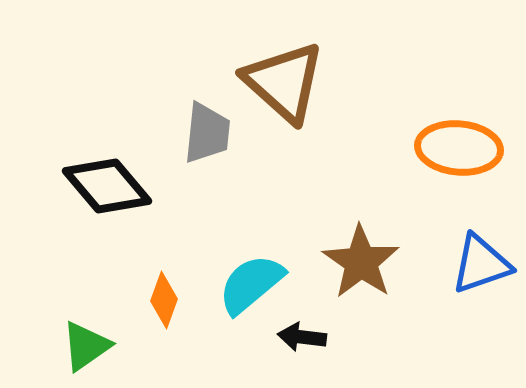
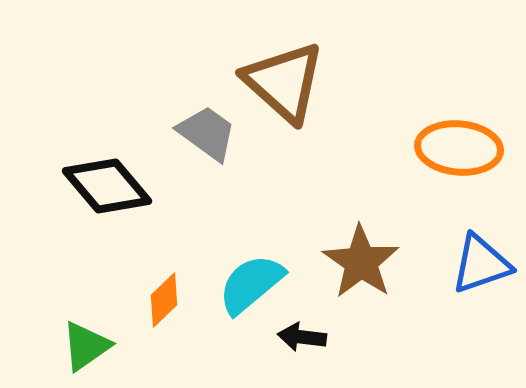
gray trapezoid: rotated 60 degrees counterclockwise
orange diamond: rotated 26 degrees clockwise
